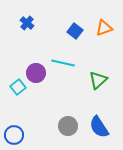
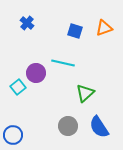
blue square: rotated 21 degrees counterclockwise
green triangle: moved 13 px left, 13 px down
blue circle: moved 1 px left
